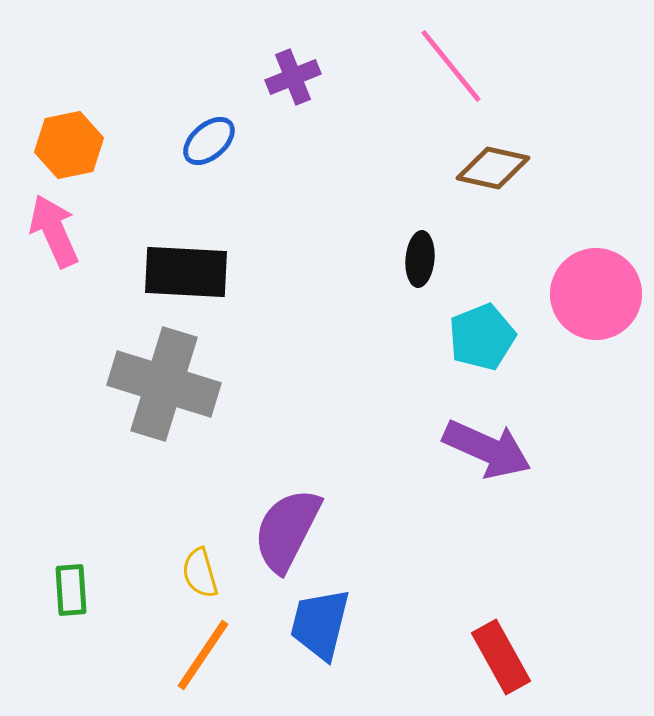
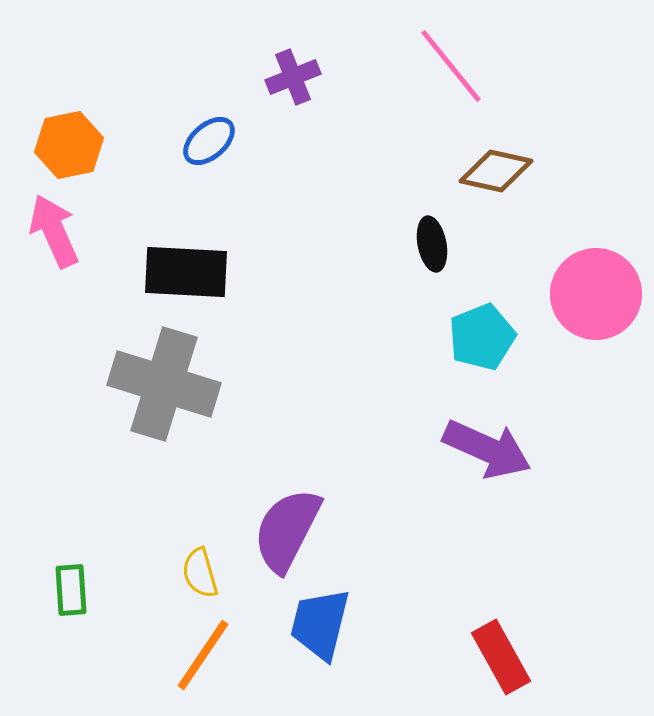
brown diamond: moved 3 px right, 3 px down
black ellipse: moved 12 px right, 15 px up; rotated 16 degrees counterclockwise
